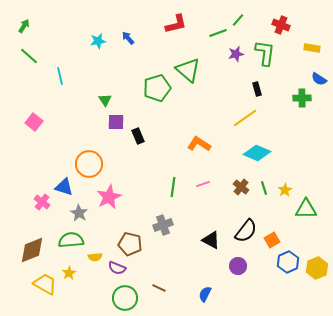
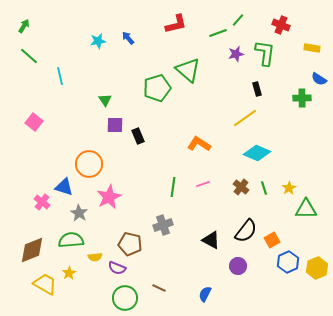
purple square at (116, 122): moved 1 px left, 3 px down
yellow star at (285, 190): moved 4 px right, 2 px up
